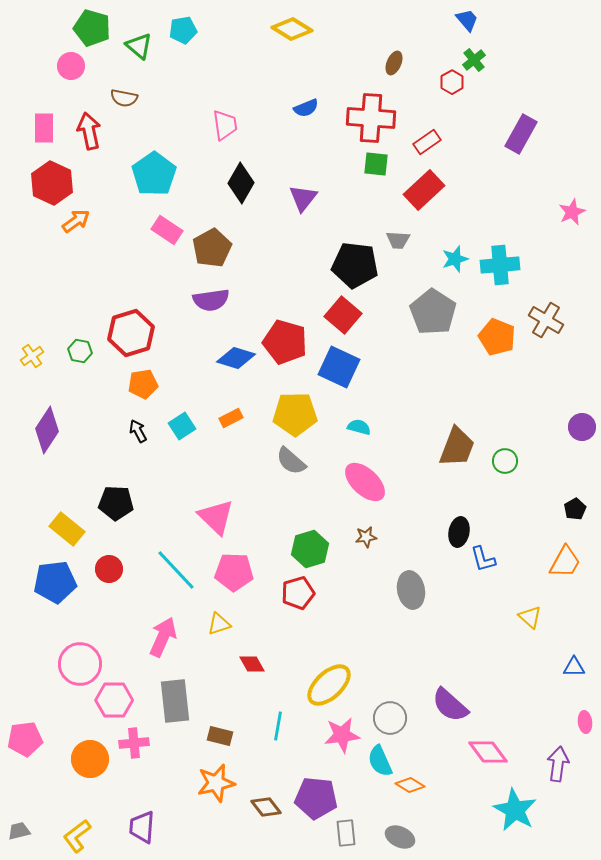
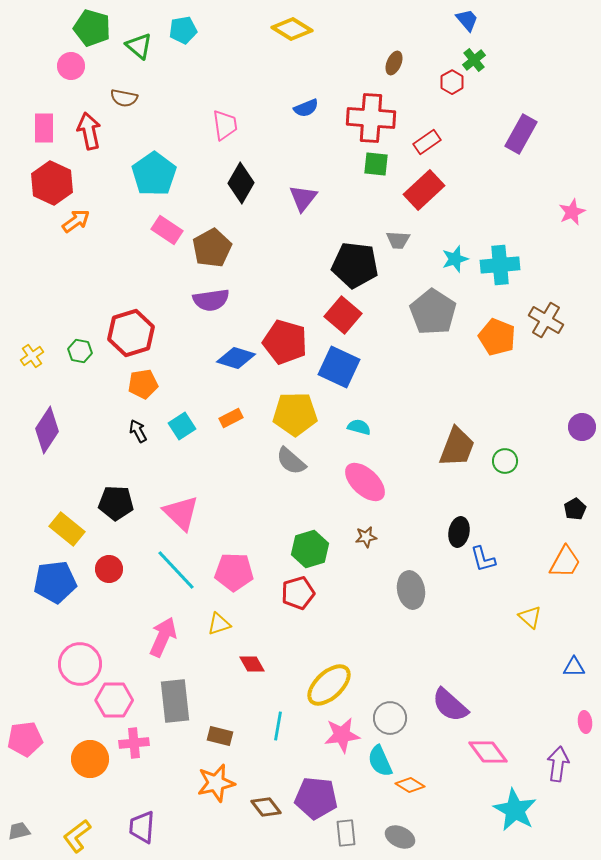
pink triangle at (216, 517): moved 35 px left, 4 px up
